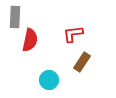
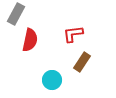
gray rectangle: moved 1 px right, 3 px up; rotated 25 degrees clockwise
cyan circle: moved 3 px right
